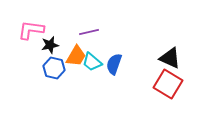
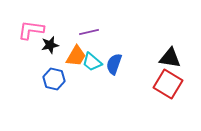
black triangle: rotated 15 degrees counterclockwise
blue hexagon: moved 11 px down
